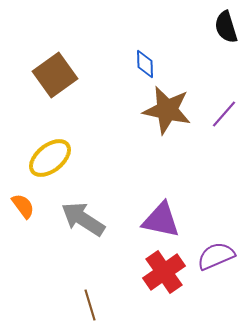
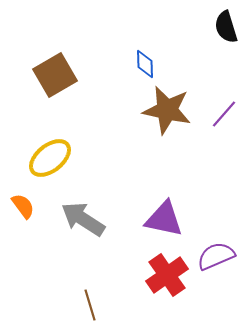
brown square: rotated 6 degrees clockwise
purple triangle: moved 3 px right, 1 px up
red cross: moved 3 px right, 3 px down
